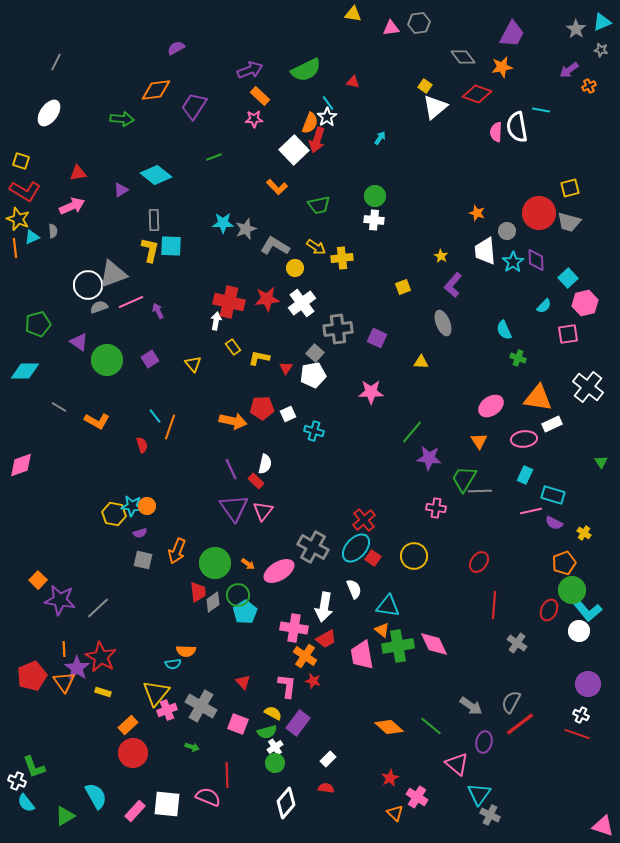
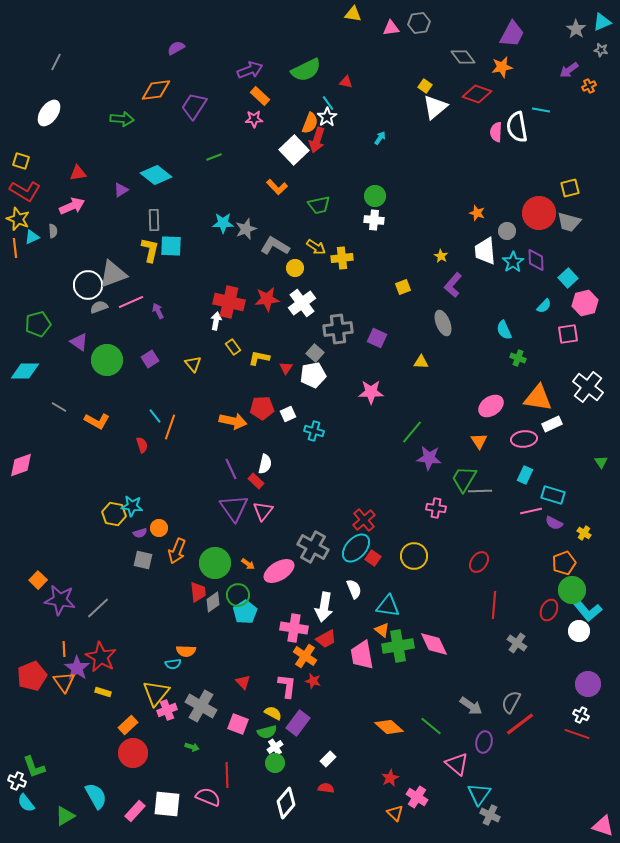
red triangle at (353, 82): moved 7 px left
orange circle at (147, 506): moved 12 px right, 22 px down
